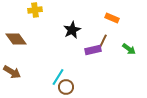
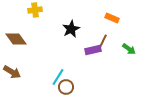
black star: moved 1 px left, 1 px up
